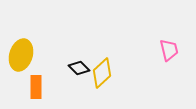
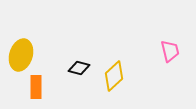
pink trapezoid: moved 1 px right, 1 px down
black diamond: rotated 30 degrees counterclockwise
yellow diamond: moved 12 px right, 3 px down
